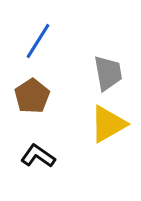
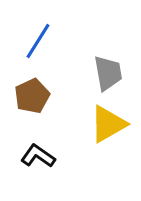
brown pentagon: rotated 8 degrees clockwise
